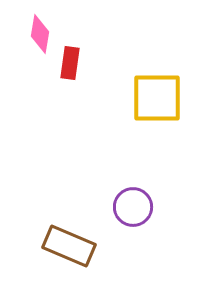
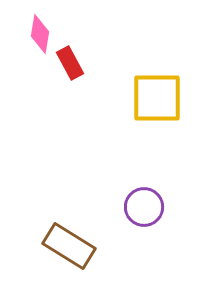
red rectangle: rotated 36 degrees counterclockwise
purple circle: moved 11 px right
brown rectangle: rotated 9 degrees clockwise
